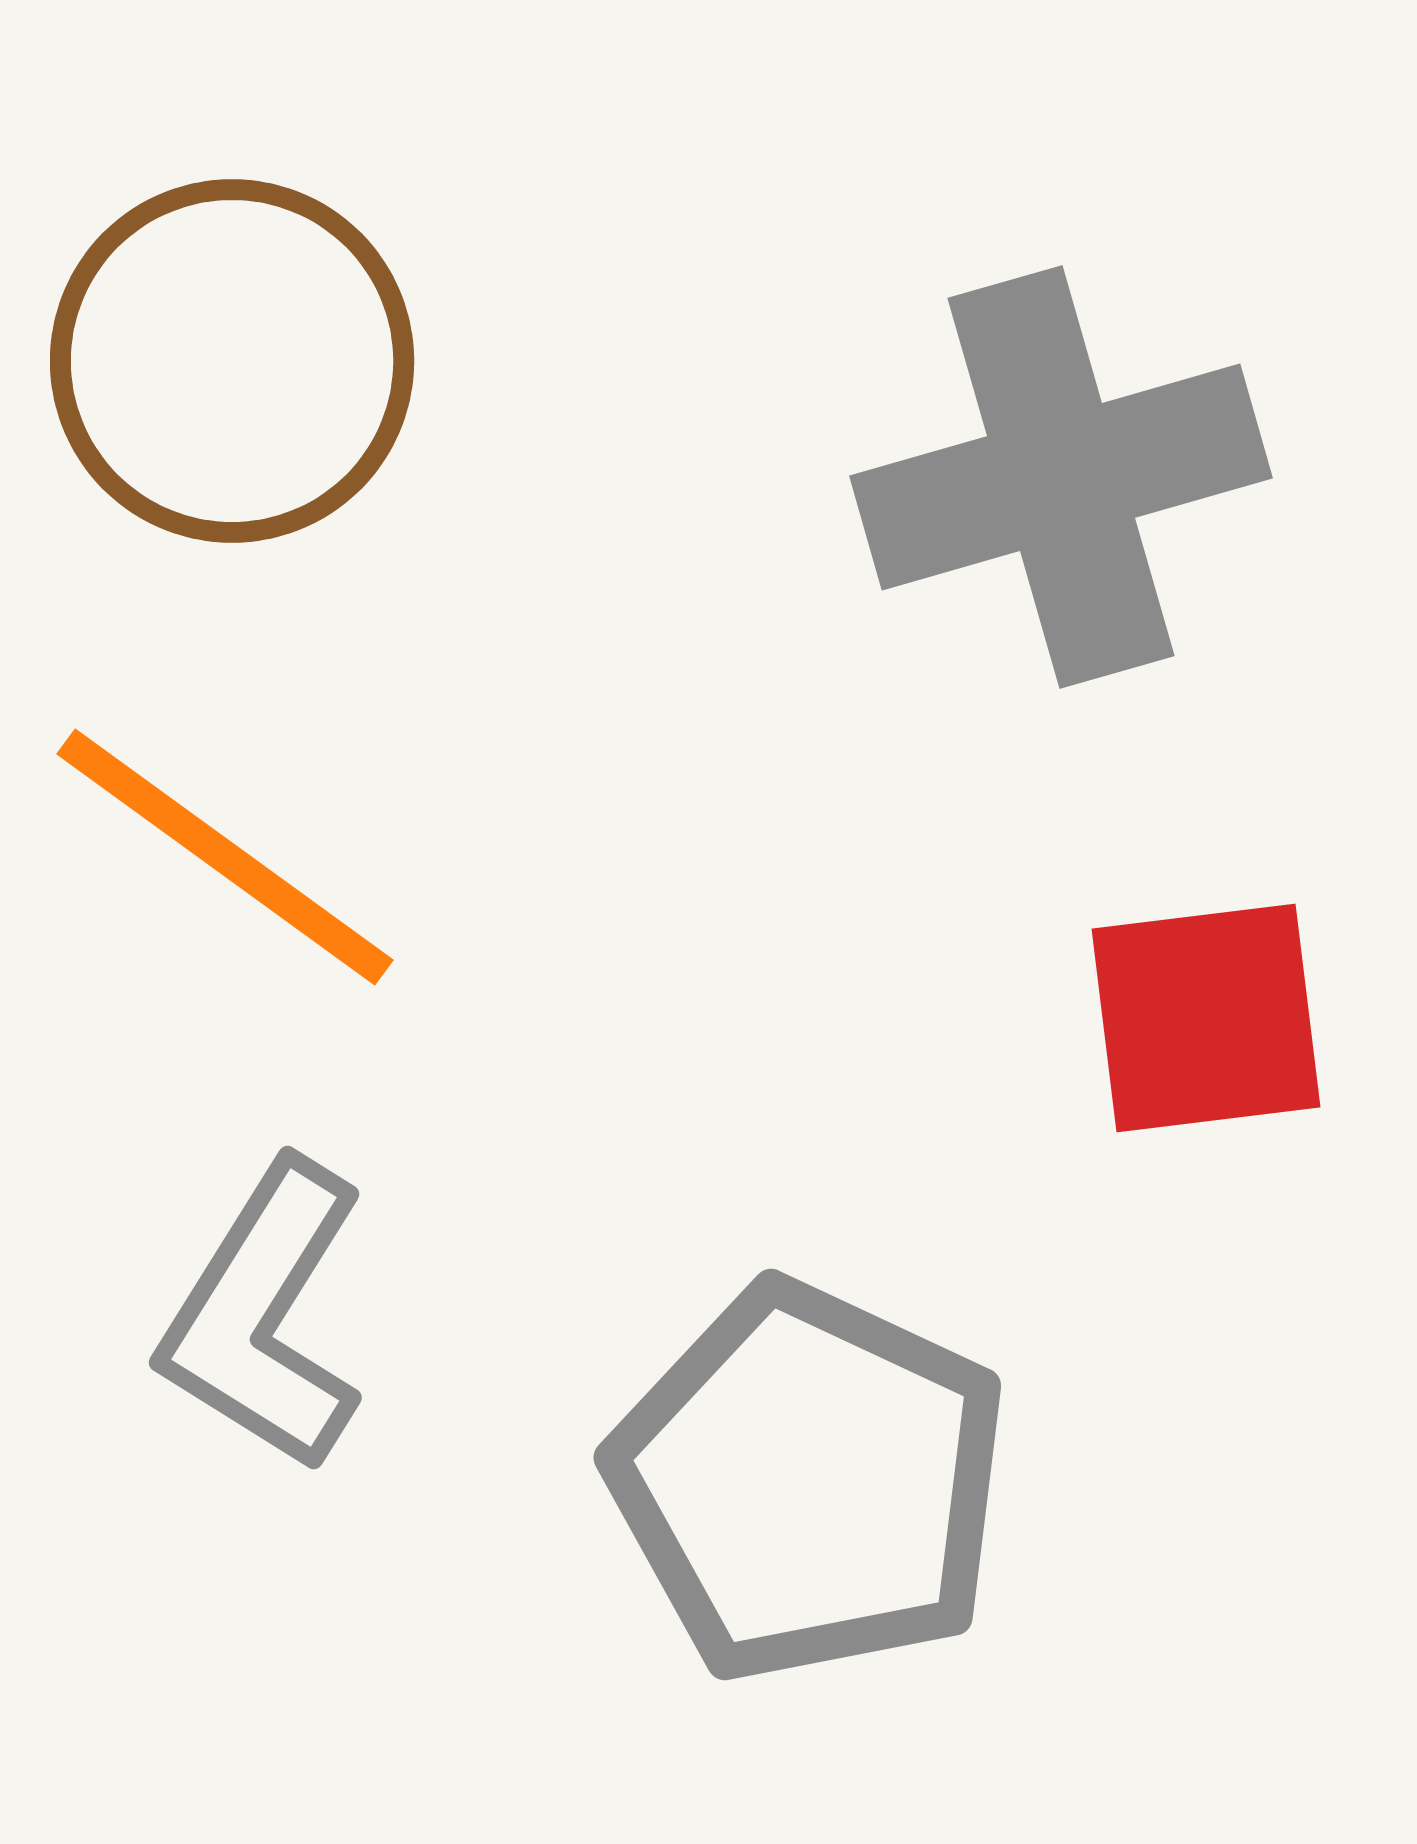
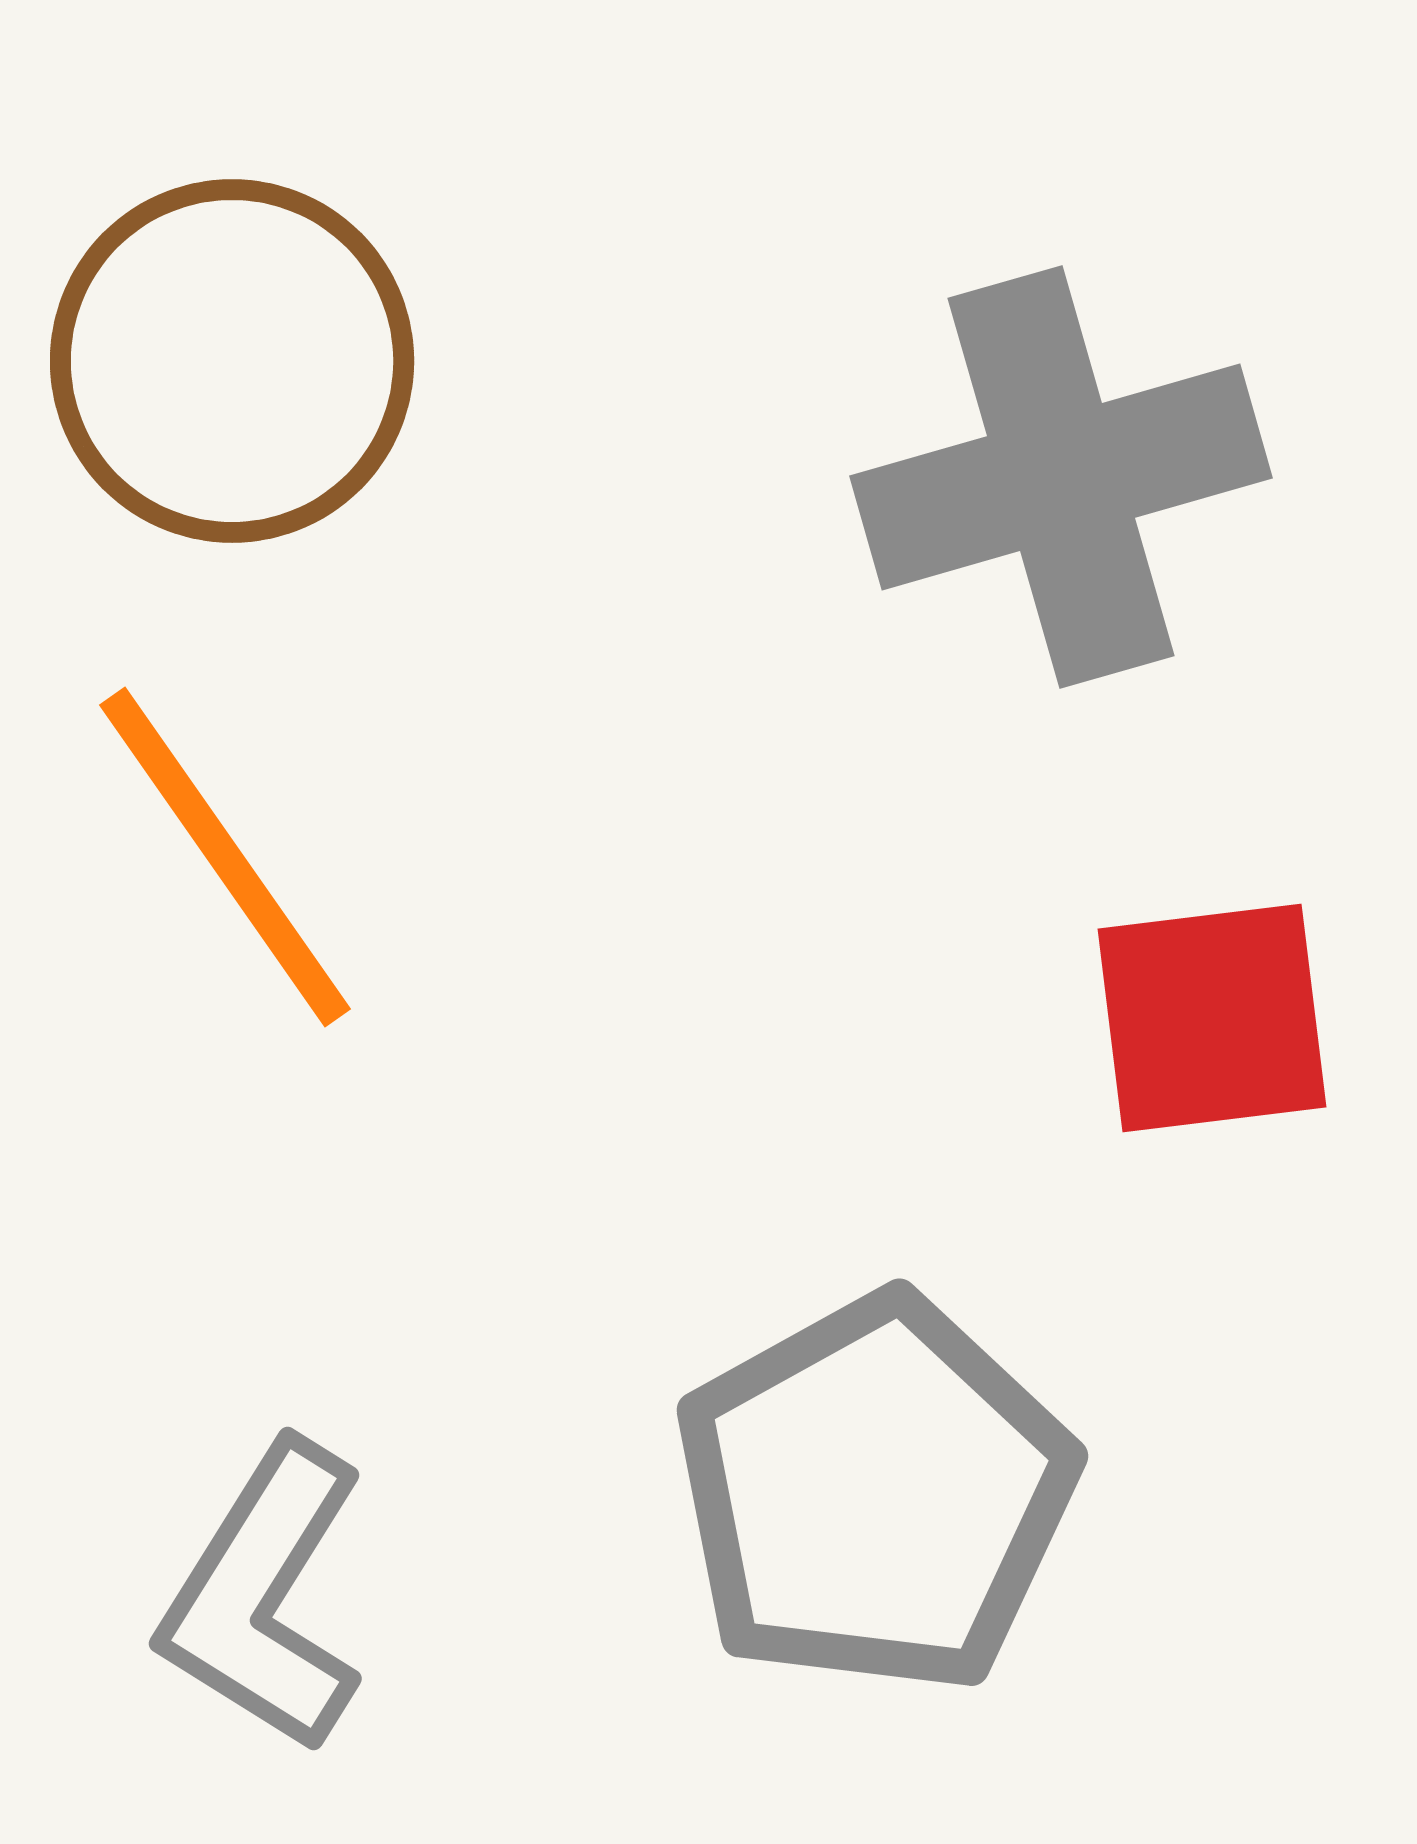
orange line: rotated 19 degrees clockwise
red square: moved 6 px right
gray L-shape: moved 281 px down
gray pentagon: moved 66 px right, 12 px down; rotated 18 degrees clockwise
